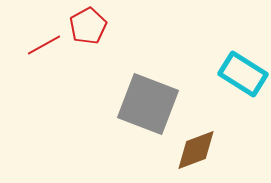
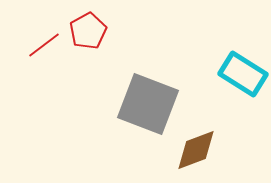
red pentagon: moved 5 px down
red line: rotated 8 degrees counterclockwise
